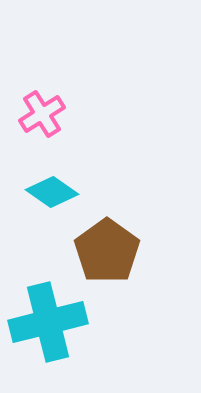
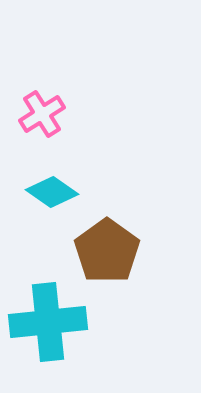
cyan cross: rotated 8 degrees clockwise
